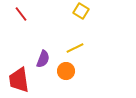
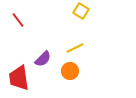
red line: moved 3 px left, 6 px down
purple semicircle: rotated 24 degrees clockwise
orange circle: moved 4 px right
red trapezoid: moved 2 px up
